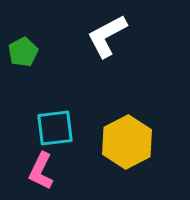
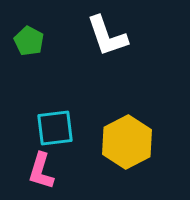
white L-shape: rotated 81 degrees counterclockwise
green pentagon: moved 6 px right, 11 px up; rotated 16 degrees counterclockwise
pink L-shape: rotated 9 degrees counterclockwise
